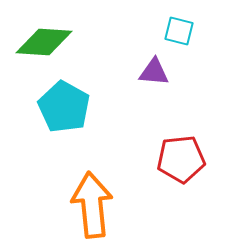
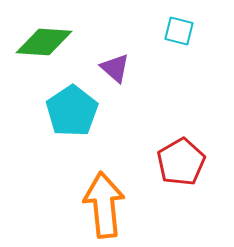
purple triangle: moved 39 px left, 4 px up; rotated 36 degrees clockwise
cyan pentagon: moved 8 px right, 4 px down; rotated 9 degrees clockwise
red pentagon: moved 3 px down; rotated 24 degrees counterclockwise
orange arrow: moved 12 px right
